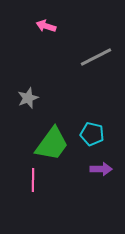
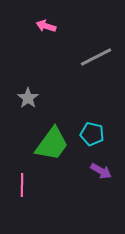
gray star: rotated 15 degrees counterclockwise
purple arrow: moved 2 px down; rotated 30 degrees clockwise
pink line: moved 11 px left, 5 px down
